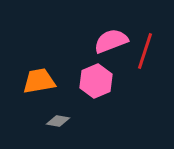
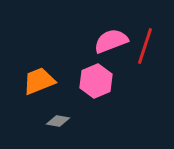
red line: moved 5 px up
orange trapezoid: rotated 12 degrees counterclockwise
